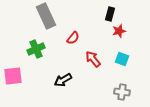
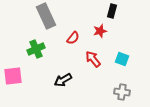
black rectangle: moved 2 px right, 3 px up
red star: moved 19 px left
